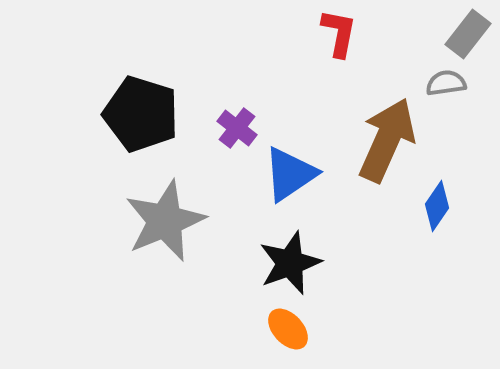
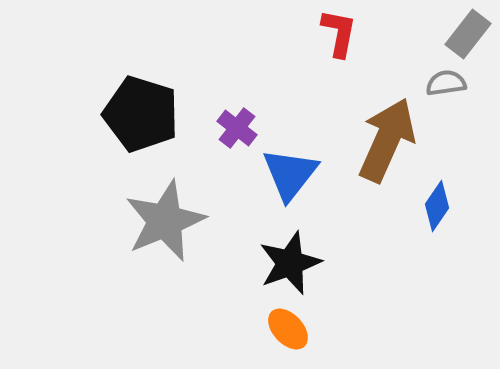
blue triangle: rotated 18 degrees counterclockwise
